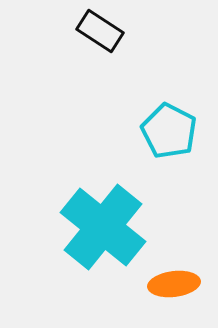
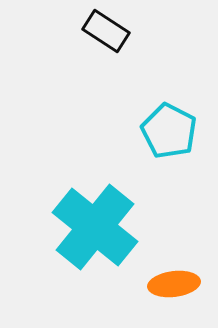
black rectangle: moved 6 px right
cyan cross: moved 8 px left
